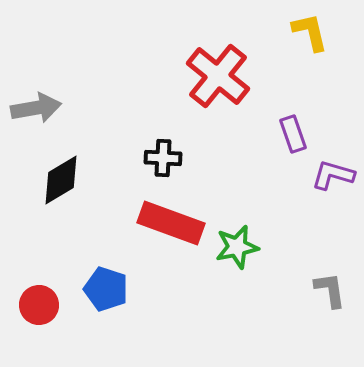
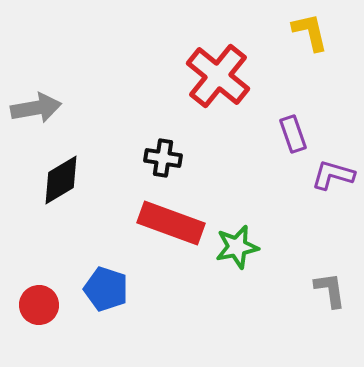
black cross: rotated 6 degrees clockwise
